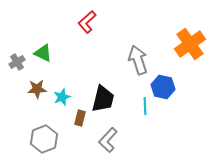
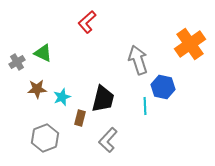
gray hexagon: moved 1 px right, 1 px up
